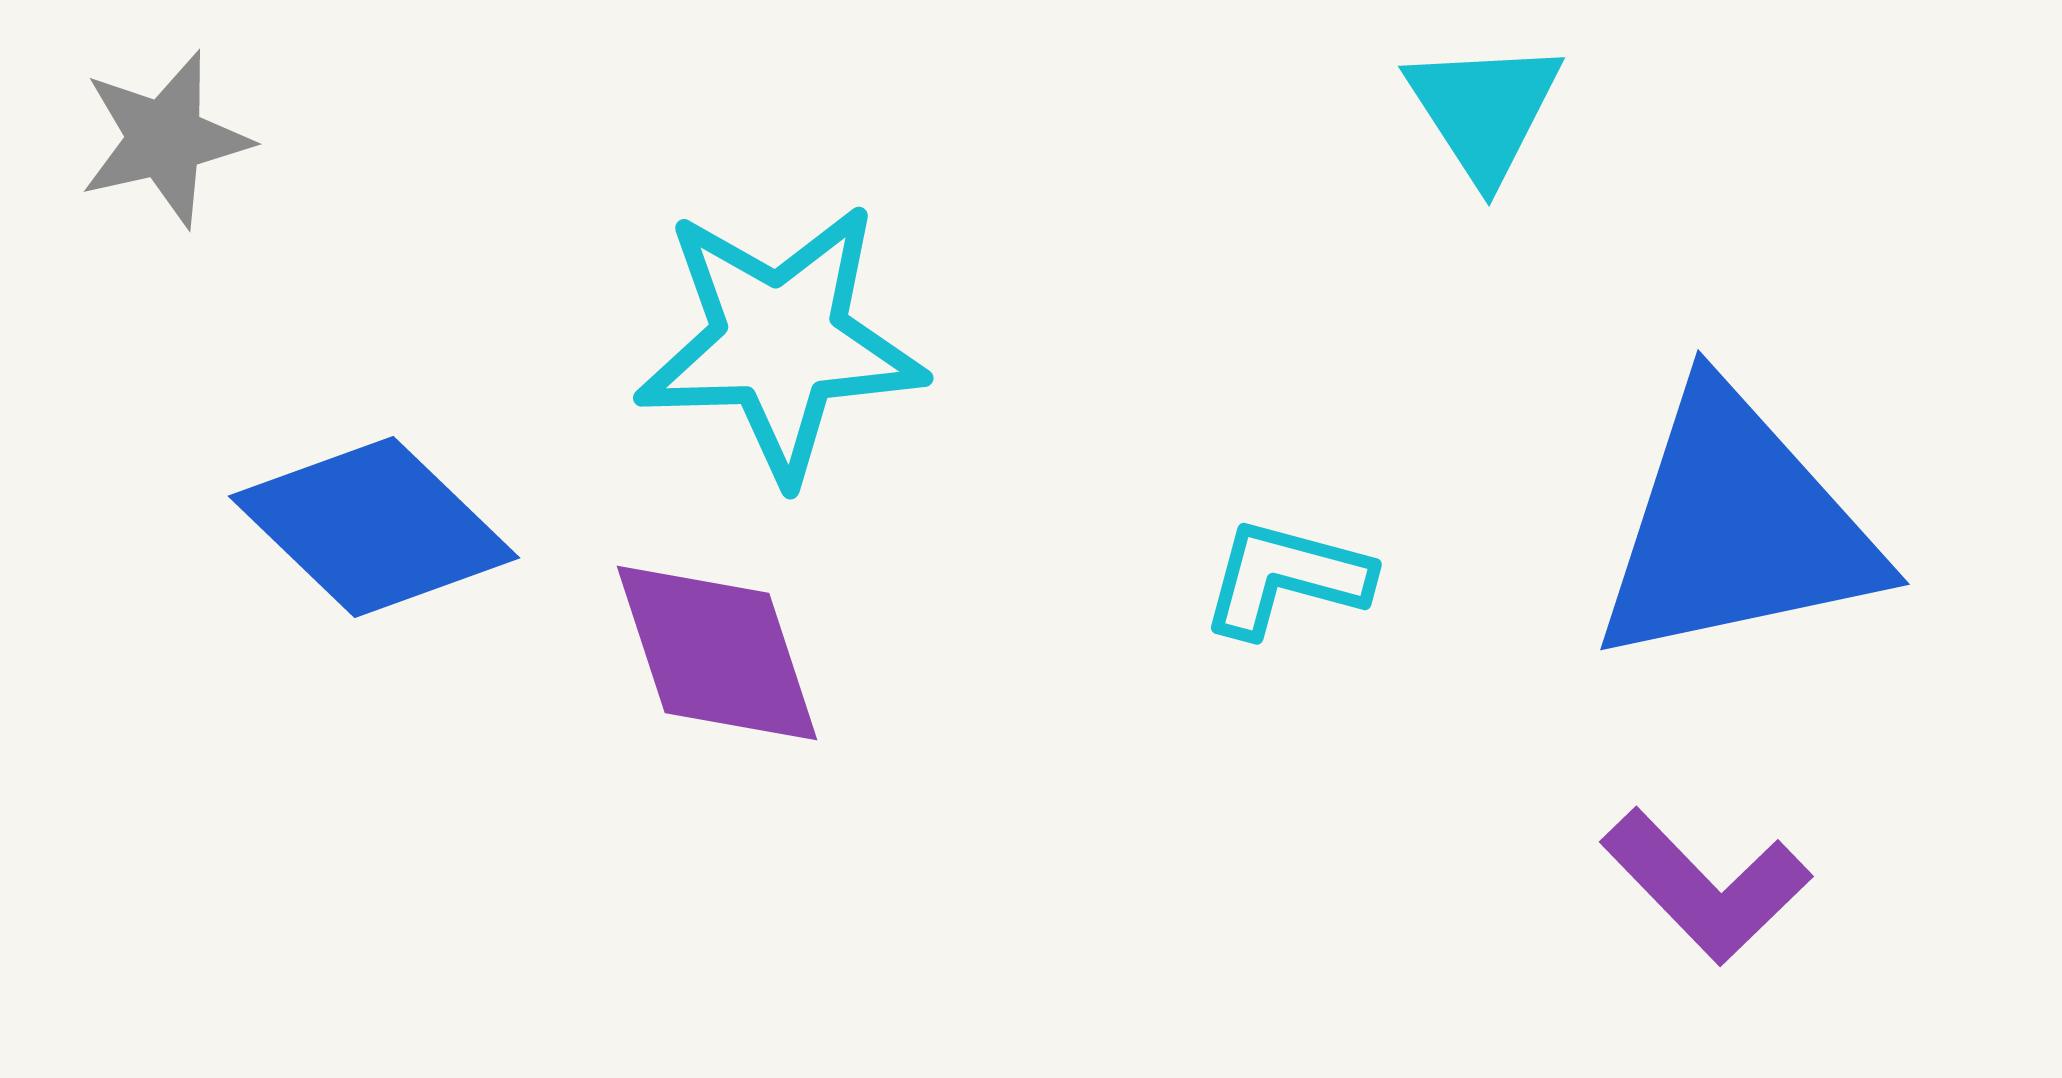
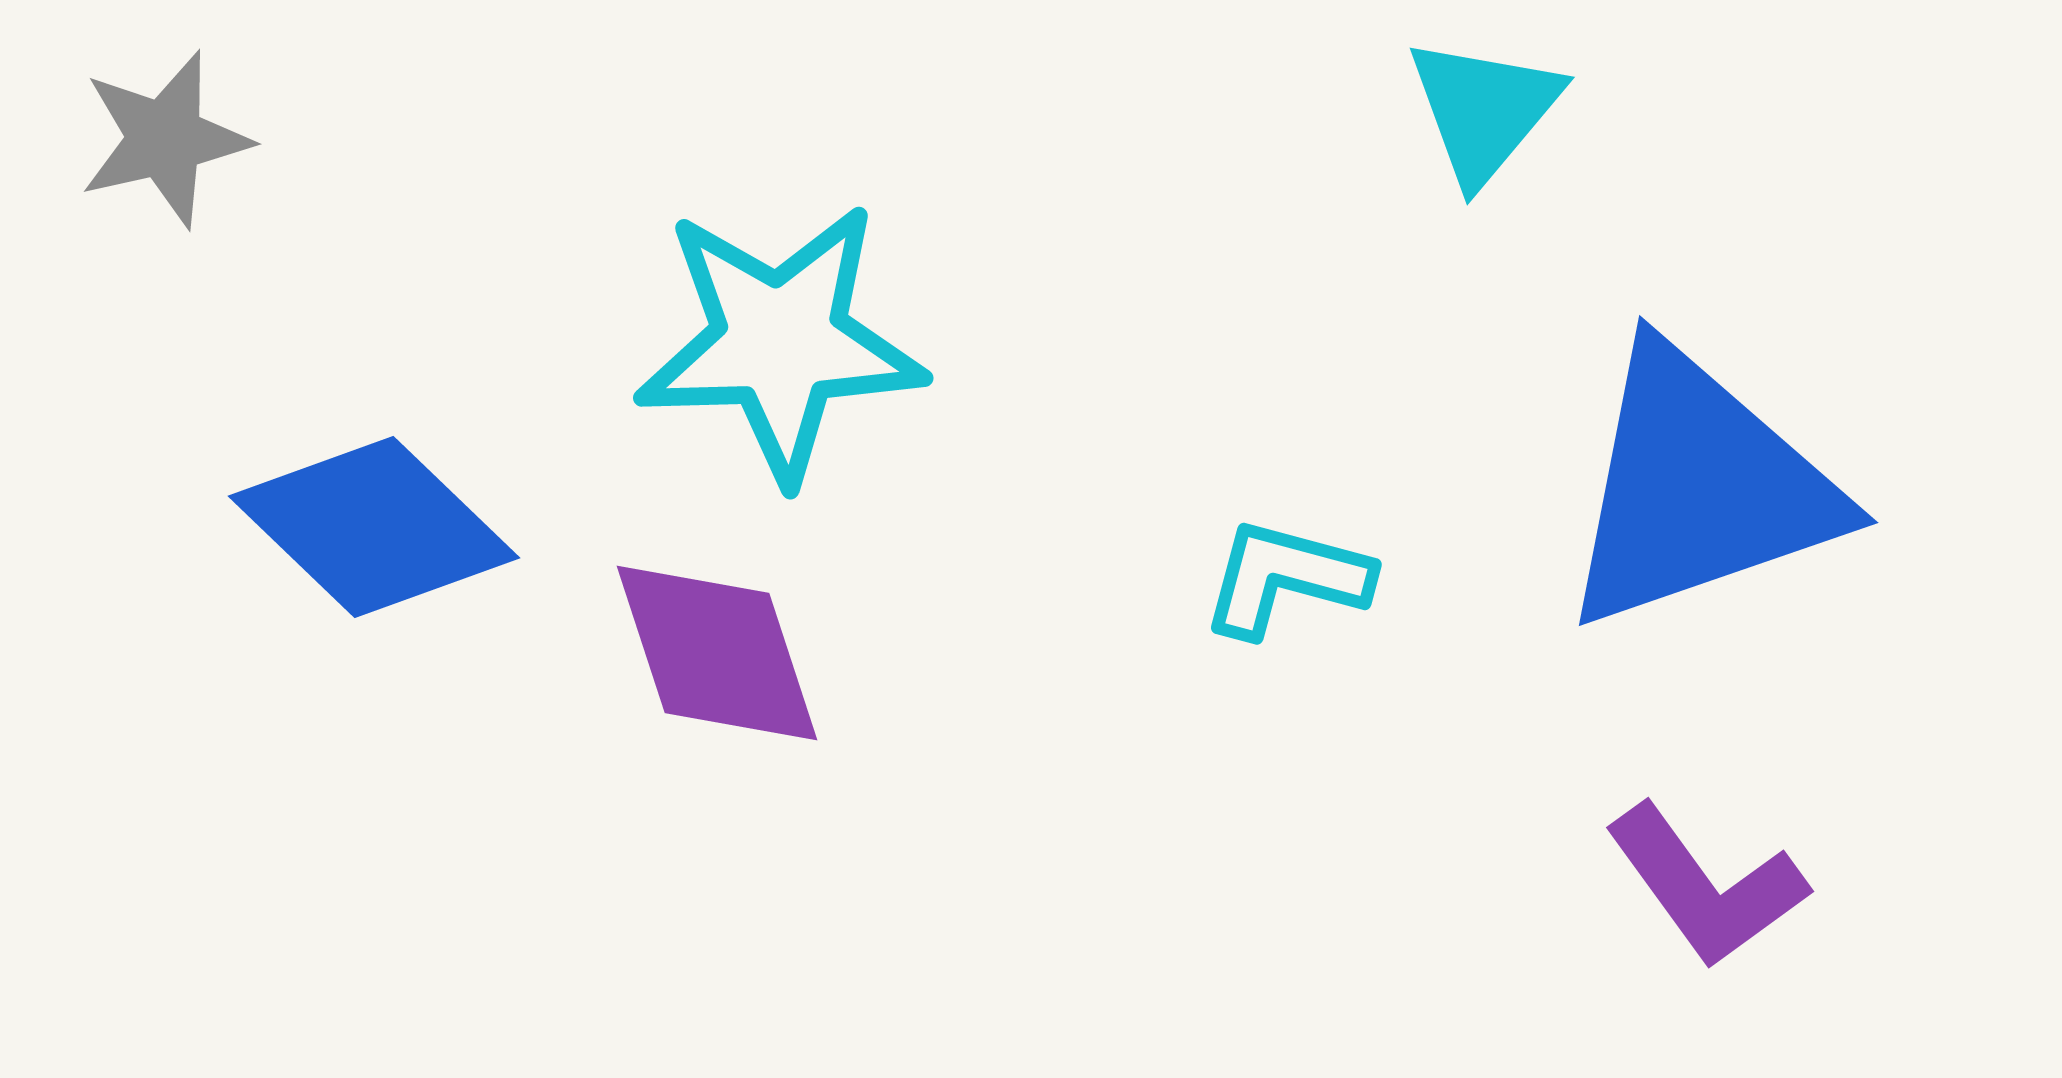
cyan triangle: rotated 13 degrees clockwise
blue triangle: moved 37 px left, 40 px up; rotated 7 degrees counterclockwise
purple L-shape: rotated 8 degrees clockwise
